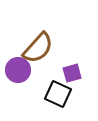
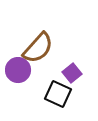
purple square: rotated 24 degrees counterclockwise
